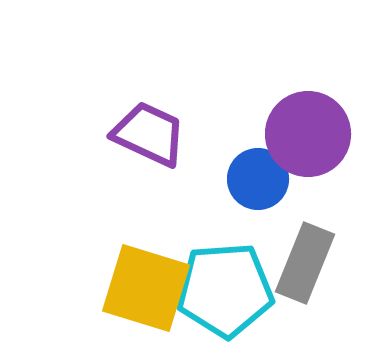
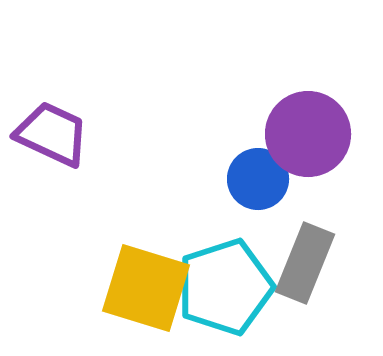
purple trapezoid: moved 97 px left
cyan pentagon: moved 3 px up; rotated 14 degrees counterclockwise
